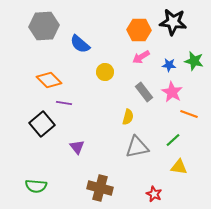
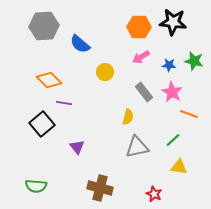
orange hexagon: moved 3 px up
